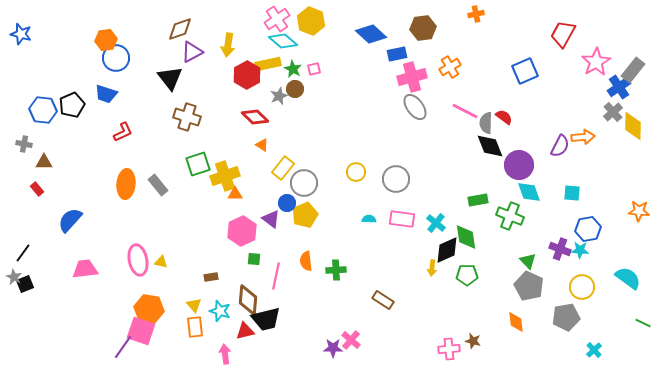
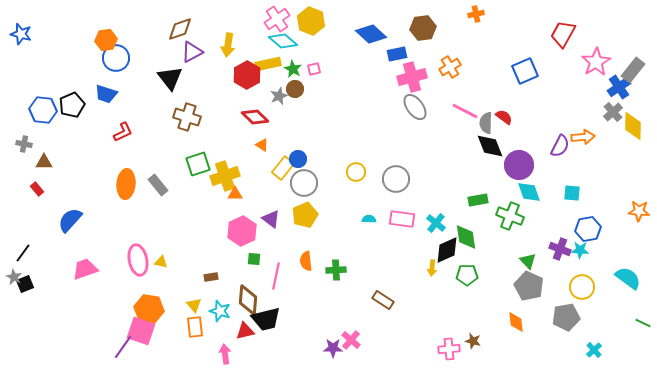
blue circle at (287, 203): moved 11 px right, 44 px up
pink trapezoid at (85, 269): rotated 12 degrees counterclockwise
